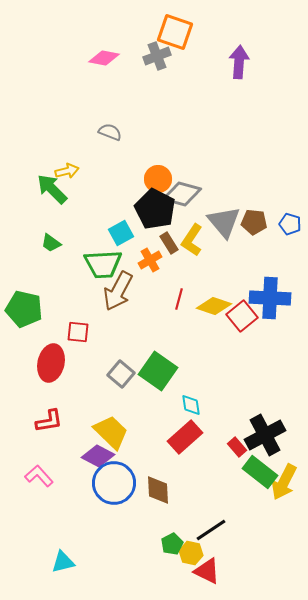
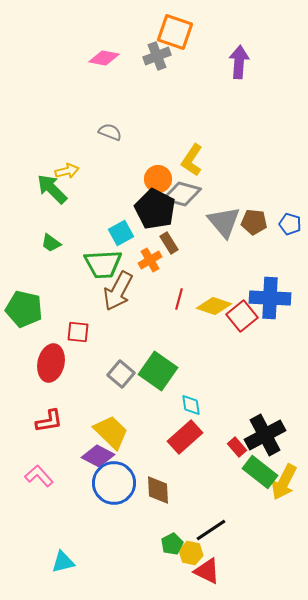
yellow L-shape at (192, 240): moved 80 px up
